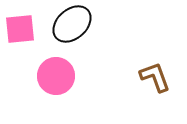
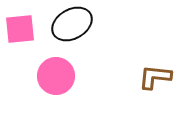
black ellipse: rotated 12 degrees clockwise
brown L-shape: rotated 64 degrees counterclockwise
